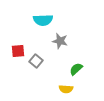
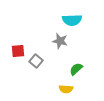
cyan semicircle: moved 29 px right
